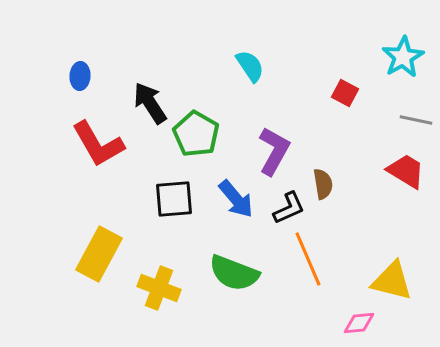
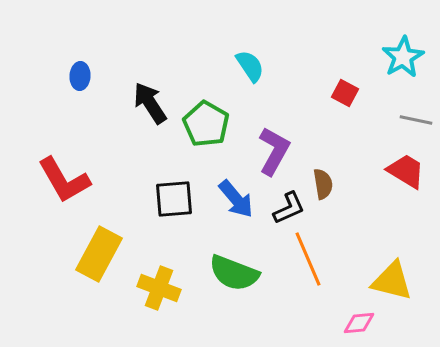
green pentagon: moved 10 px right, 10 px up
red L-shape: moved 34 px left, 36 px down
